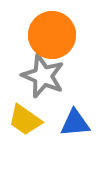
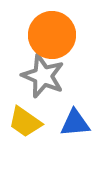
yellow trapezoid: moved 2 px down
